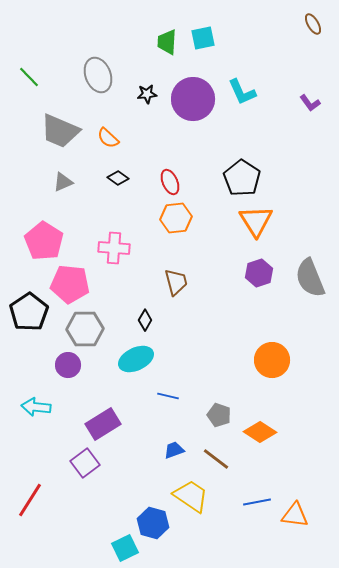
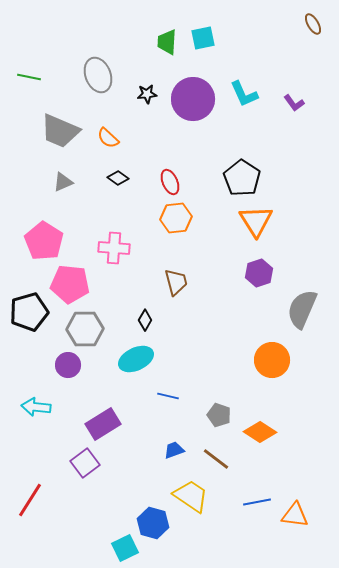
green line at (29, 77): rotated 35 degrees counterclockwise
cyan L-shape at (242, 92): moved 2 px right, 2 px down
purple L-shape at (310, 103): moved 16 px left
gray semicircle at (310, 278): moved 8 px left, 31 px down; rotated 45 degrees clockwise
black pentagon at (29, 312): rotated 18 degrees clockwise
